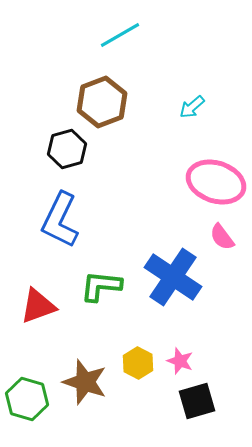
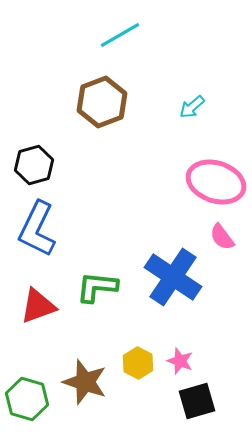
black hexagon: moved 33 px left, 16 px down
blue L-shape: moved 23 px left, 9 px down
green L-shape: moved 4 px left, 1 px down
